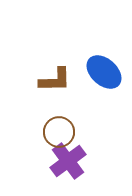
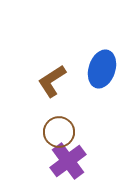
blue ellipse: moved 2 px left, 3 px up; rotated 66 degrees clockwise
brown L-shape: moved 3 px left, 1 px down; rotated 148 degrees clockwise
